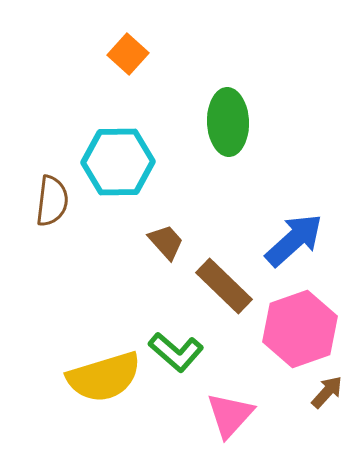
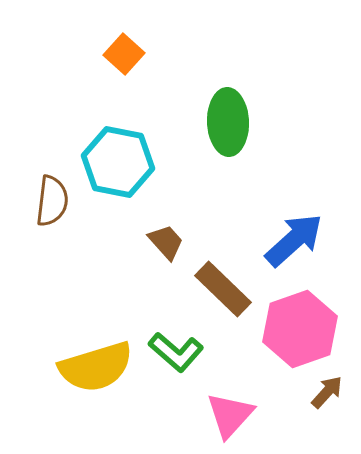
orange square: moved 4 px left
cyan hexagon: rotated 12 degrees clockwise
brown rectangle: moved 1 px left, 3 px down
yellow semicircle: moved 8 px left, 10 px up
